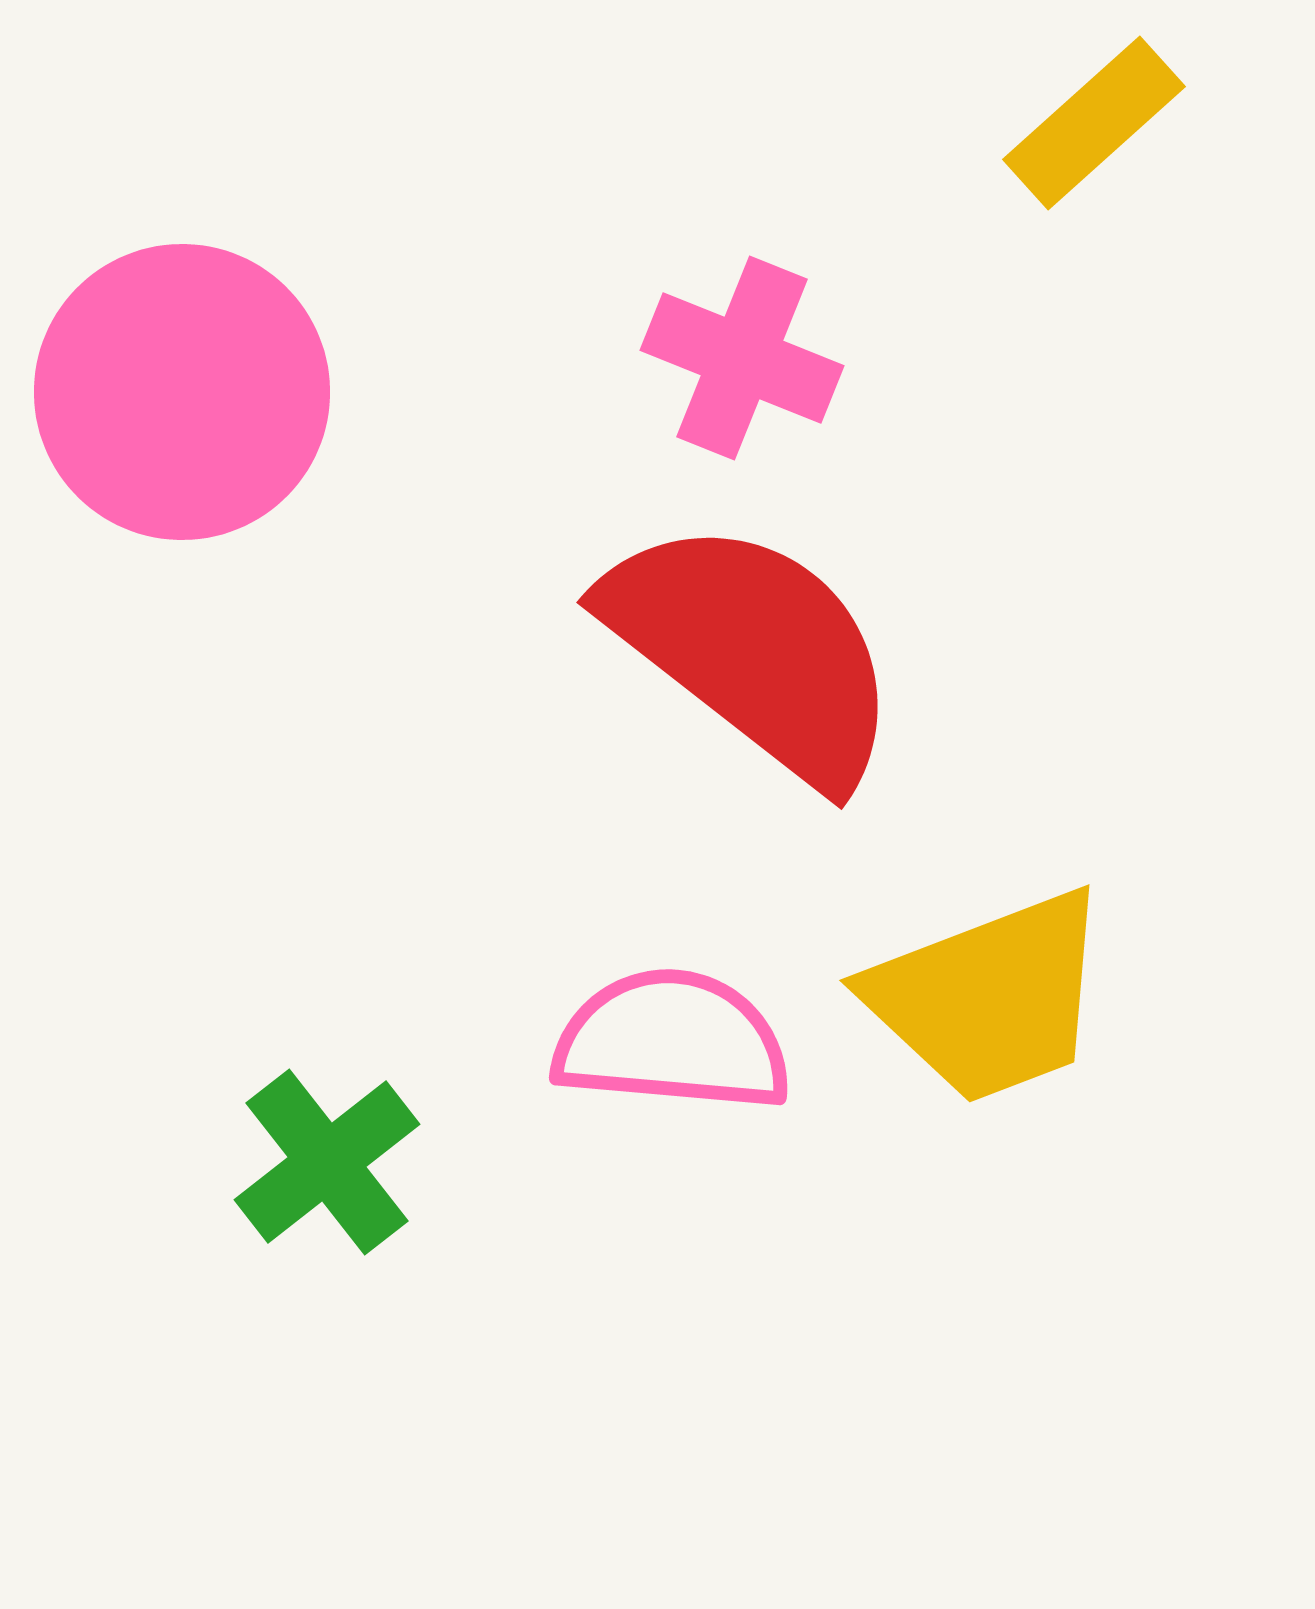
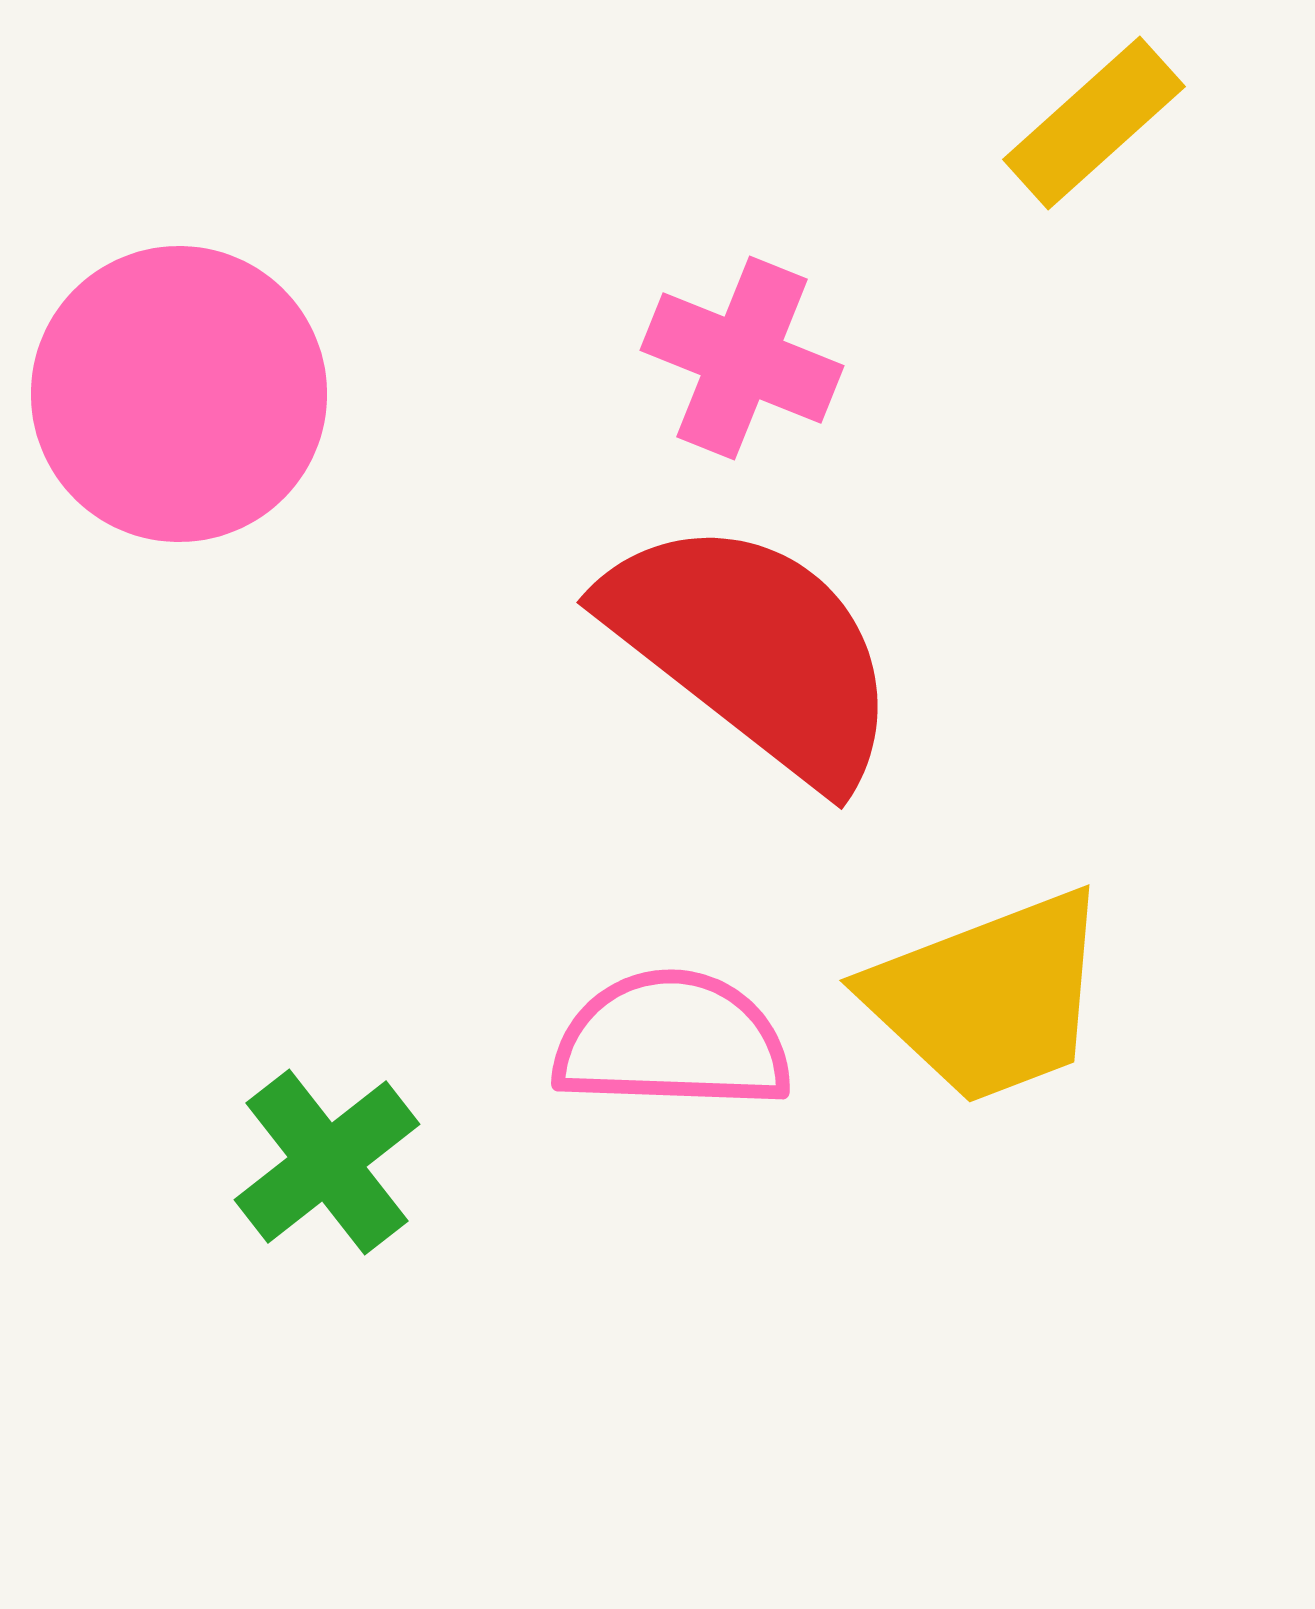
pink circle: moved 3 px left, 2 px down
pink semicircle: rotated 3 degrees counterclockwise
